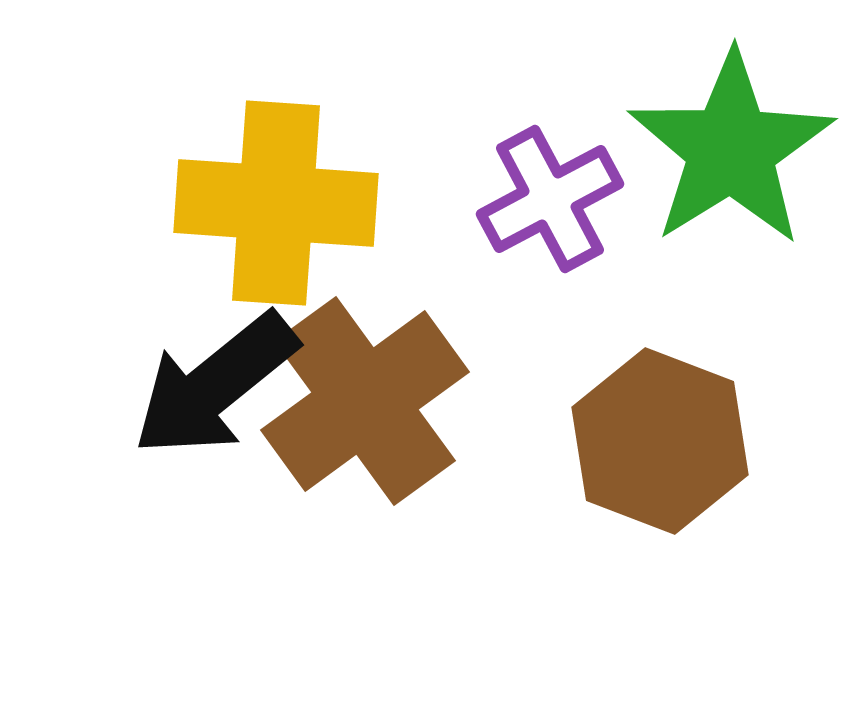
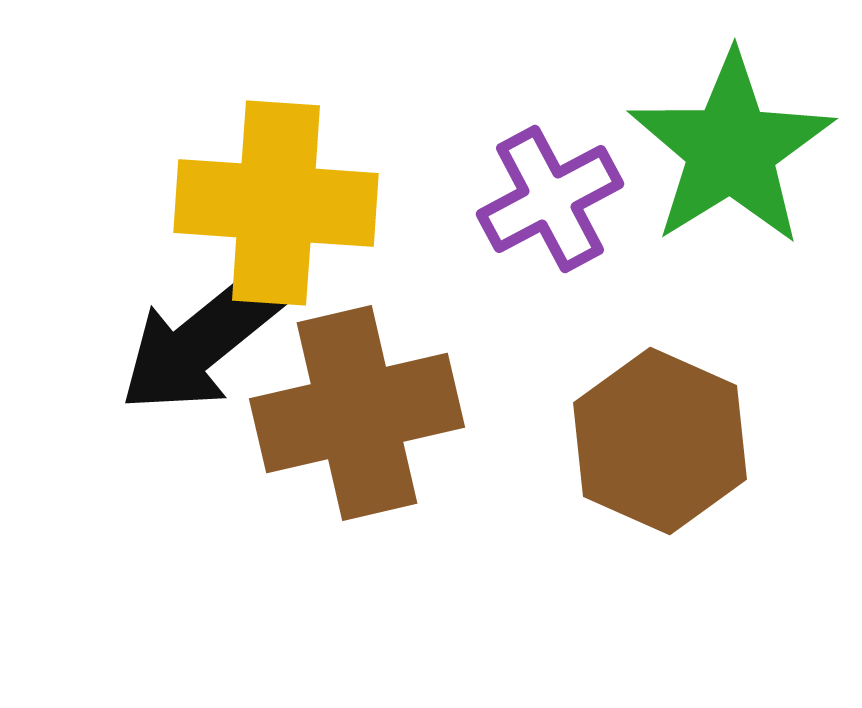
black arrow: moved 13 px left, 44 px up
brown cross: moved 8 px left, 12 px down; rotated 23 degrees clockwise
brown hexagon: rotated 3 degrees clockwise
